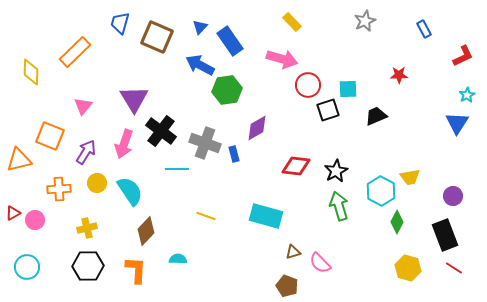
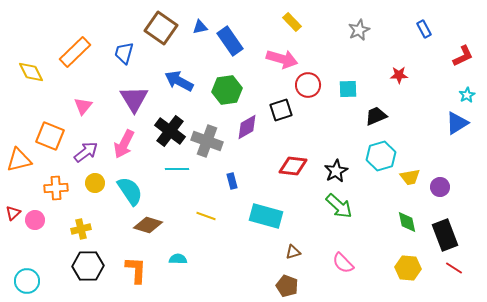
gray star at (365, 21): moved 6 px left, 9 px down
blue trapezoid at (120, 23): moved 4 px right, 30 px down
blue triangle at (200, 27): rotated 35 degrees clockwise
brown square at (157, 37): moved 4 px right, 9 px up; rotated 12 degrees clockwise
blue arrow at (200, 65): moved 21 px left, 16 px down
yellow diamond at (31, 72): rotated 28 degrees counterclockwise
black square at (328, 110): moved 47 px left
blue triangle at (457, 123): rotated 25 degrees clockwise
purple diamond at (257, 128): moved 10 px left, 1 px up
black cross at (161, 131): moved 9 px right
gray cross at (205, 143): moved 2 px right, 2 px up
pink arrow at (124, 144): rotated 8 degrees clockwise
purple arrow at (86, 152): rotated 20 degrees clockwise
blue rectangle at (234, 154): moved 2 px left, 27 px down
red diamond at (296, 166): moved 3 px left
yellow circle at (97, 183): moved 2 px left
orange cross at (59, 189): moved 3 px left, 1 px up
cyan hexagon at (381, 191): moved 35 px up; rotated 16 degrees clockwise
purple circle at (453, 196): moved 13 px left, 9 px up
green arrow at (339, 206): rotated 148 degrees clockwise
red triangle at (13, 213): rotated 14 degrees counterclockwise
green diamond at (397, 222): moved 10 px right; rotated 40 degrees counterclockwise
yellow cross at (87, 228): moved 6 px left, 1 px down
brown diamond at (146, 231): moved 2 px right, 6 px up; rotated 64 degrees clockwise
pink semicircle at (320, 263): moved 23 px right
cyan circle at (27, 267): moved 14 px down
yellow hexagon at (408, 268): rotated 10 degrees counterclockwise
